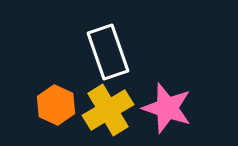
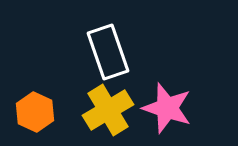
orange hexagon: moved 21 px left, 7 px down
